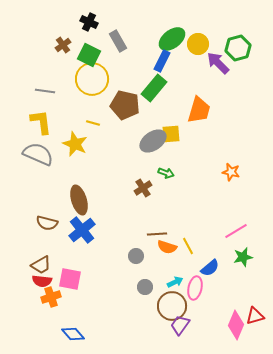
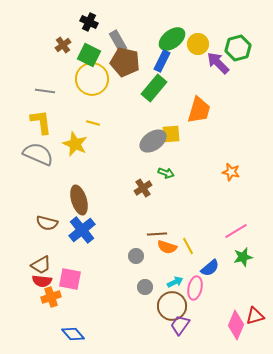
brown pentagon at (125, 105): moved 43 px up
